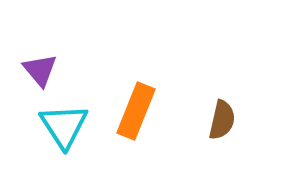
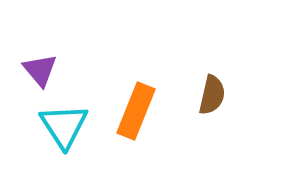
brown semicircle: moved 10 px left, 25 px up
